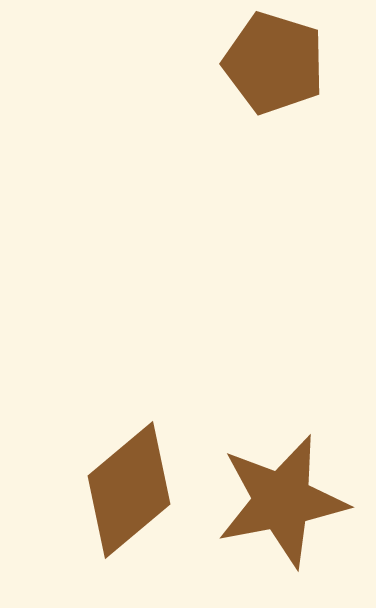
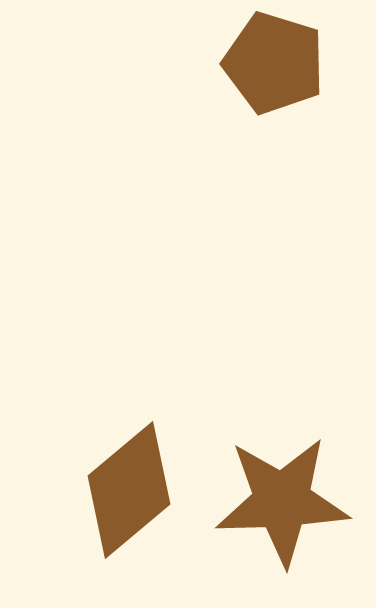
brown star: rotated 9 degrees clockwise
